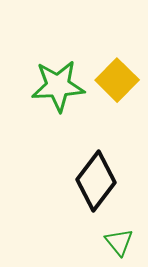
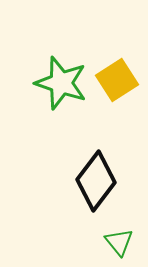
yellow square: rotated 12 degrees clockwise
green star: moved 3 px right, 3 px up; rotated 22 degrees clockwise
